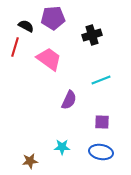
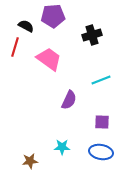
purple pentagon: moved 2 px up
